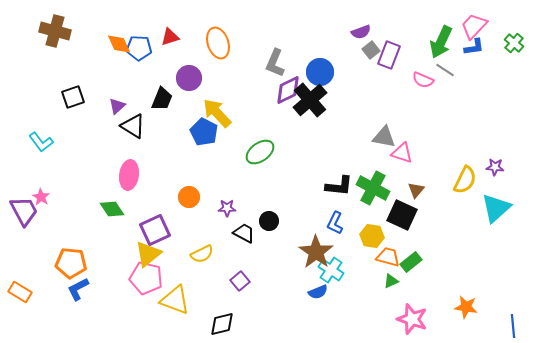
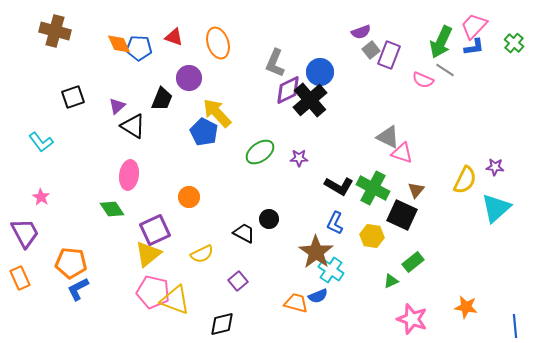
red triangle at (170, 37): moved 4 px right; rotated 36 degrees clockwise
gray triangle at (384, 137): moved 4 px right; rotated 15 degrees clockwise
black L-shape at (339, 186): rotated 24 degrees clockwise
purple star at (227, 208): moved 72 px right, 50 px up
purple trapezoid at (24, 211): moved 1 px right, 22 px down
black circle at (269, 221): moved 2 px up
orange trapezoid at (388, 257): moved 92 px left, 46 px down
green rectangle at (411, 262): moved 2 px right
pink pentagon at (146, 278): moved 7 px right, 14 px down
purple square at (240, 281): moved 2 px left
orange rectangle at (20, 292): moved 14 px up; rotated 35 degrees clockwise
blue semicircle at (318, 292): moved 4 px down
blue line at (513, 326): moved 2 px right
